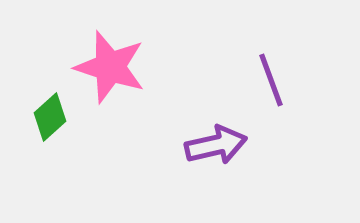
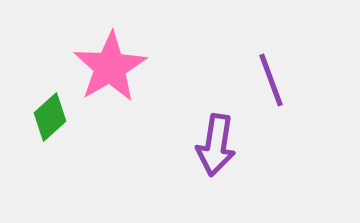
pink star: rotated 24 degrees clockwise
purple arrow: rotated 112 degrees clockwise
